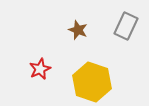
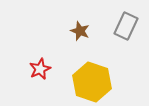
brown star: moved 2 px right, 1 px down
